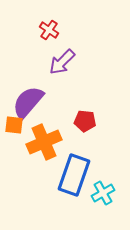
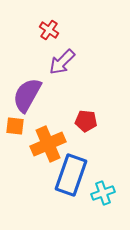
purple semicircle: moved 1 px left, 7 px up; rotated 12 degrees counterclockwise
red pentagon: moved 1 px right
orange square: moved 1 px right, 1 px down
orange cross: moved 4 px right, 2 px down
blue rectangle: moved 3 px left
cyan cross: rotated 10 degrees clockwise
